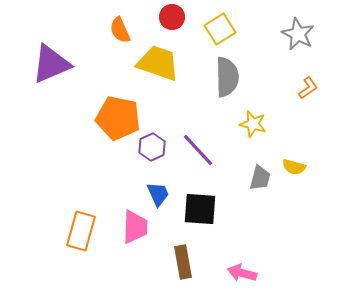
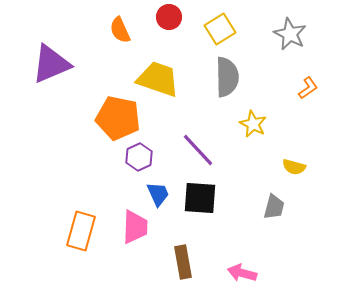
red circle: moved 3 px left
gray star: moved 8 px left
yellow trapezoid: moved 16 px down
yellow star: rotated 12 degrees clockwise
purple hexagon: moved 13 px left, 10 px down
gray trapezoid: moved 14 px right, 29 px down
black square: moved 11 px up
